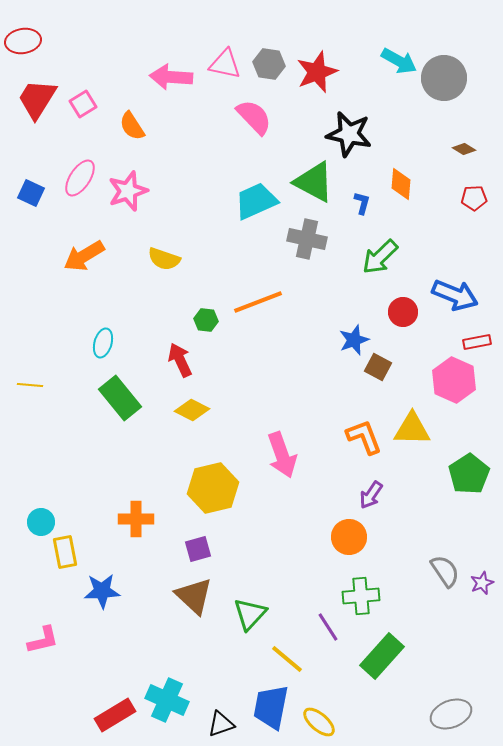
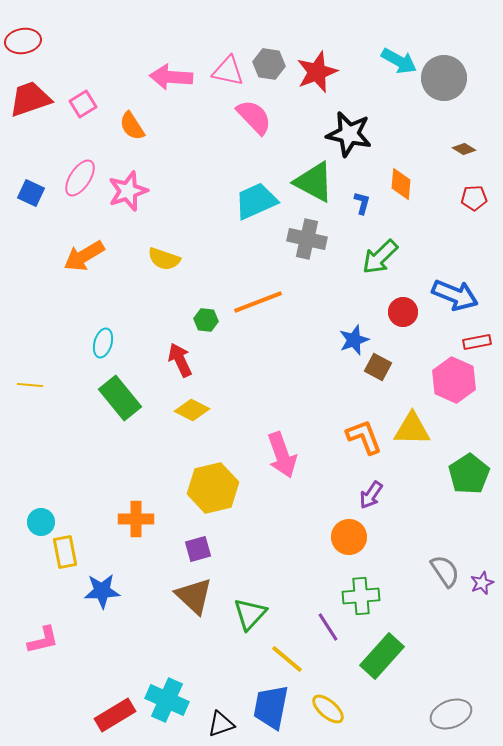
pink triangle at (225, 64): moved 3 px right, 7 px down
red trapezoid at (37, 99): moved 7 px left; rotated 39 degrees clockwise
yellow ellipse at (319, 722): moved 9 px right, 13 px up
